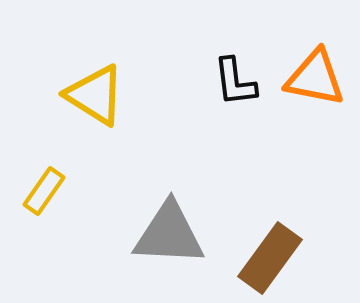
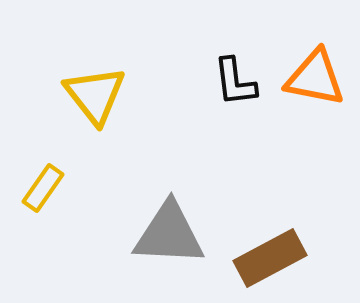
yellow triangle: rotated 20 degrees clockwise
yellow rectangle: moved 1 px left, 3 px up
brown rectangle: rotated 26 degrees clockwise
